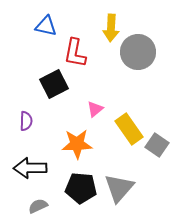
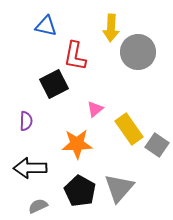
red L-shape: moved 3 px down
black pentagon: moved 1 px left, 3 px down; rotated 24 degrees clockwise
